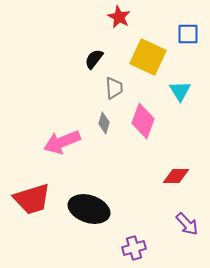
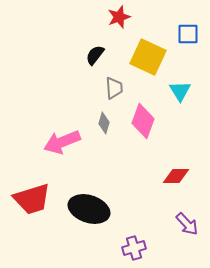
red star: rotated 25 degrees clockwise
black semicircle: moved 1 px right, 4 px up
